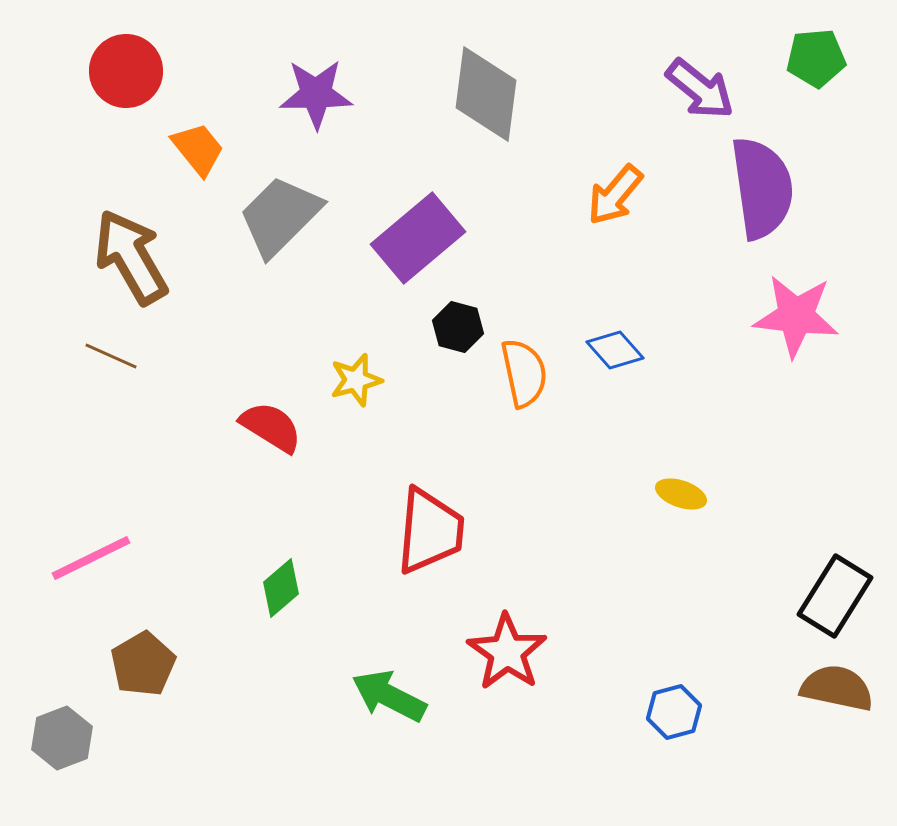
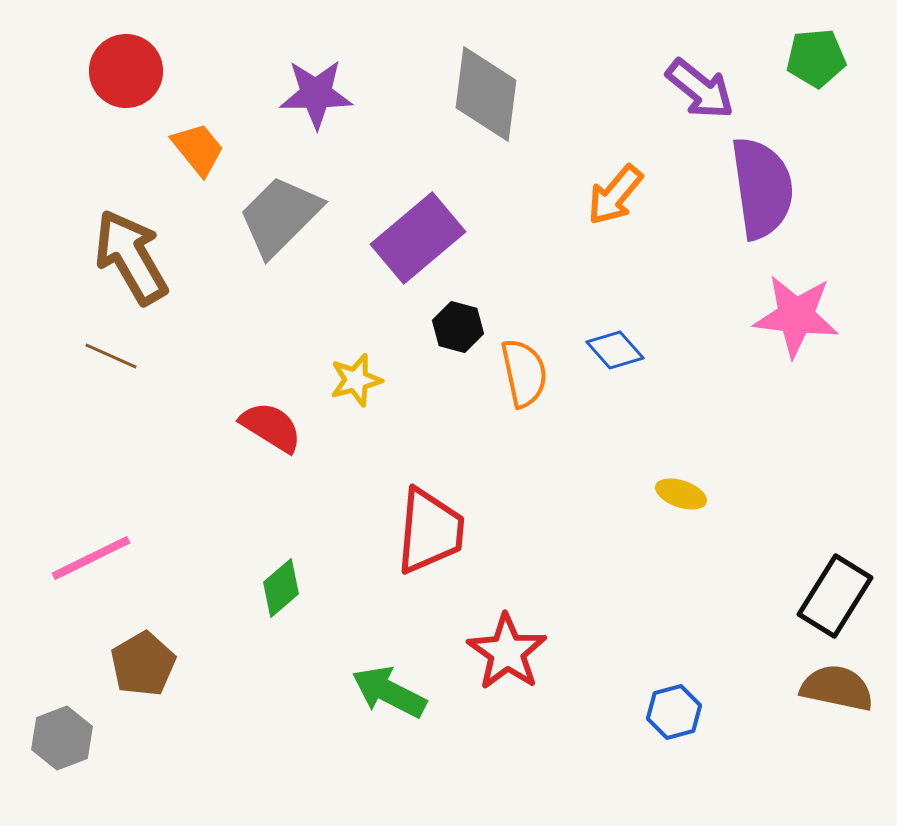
green arrow: moved 4 px up
